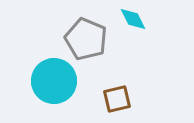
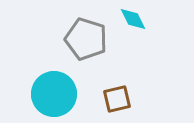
gray pentagon: rotated 6 degrees counterclockwise
cyan circle: moved 13 px down
